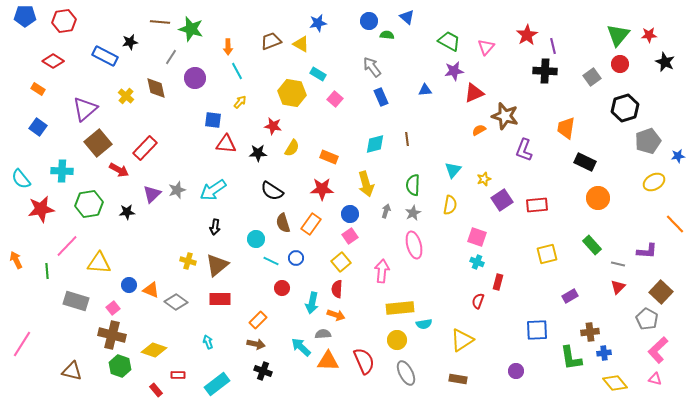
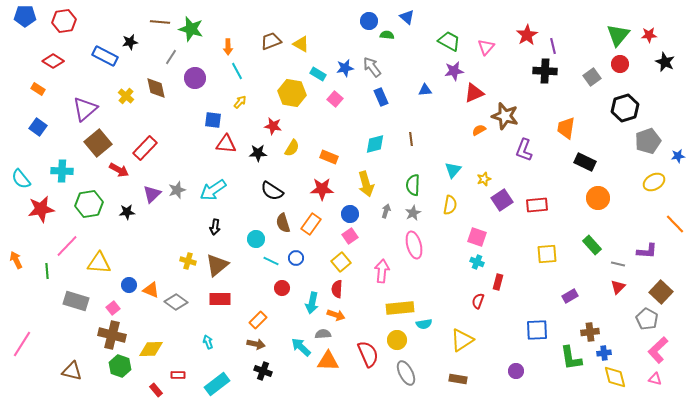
blue star at (318, 23): moved 27 px right, 45 px down
brown line at (407, 139): moved 4 px right
yellow square at (547, 254): rotated 10 degrees clockwise
yellow diamond at (154, 350): moved 3 px left, 1 px up; rotated 20 degrees counterclockwise
red semicircle at (364, 361): moved 4 px right, 7 px up
yellow diamond at (615, 383): moved 6 px up; rotated 25 degrees clockwise
